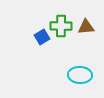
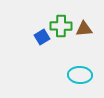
brown triangle: moved 2 px left, 2 px down
